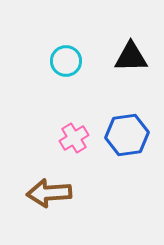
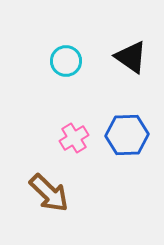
black triangle: rotated 36 degrees clockwise
blue hexagon: rotated 6 degrees clockwise
brown arrow: rotated 132 degrees counterclockwise
